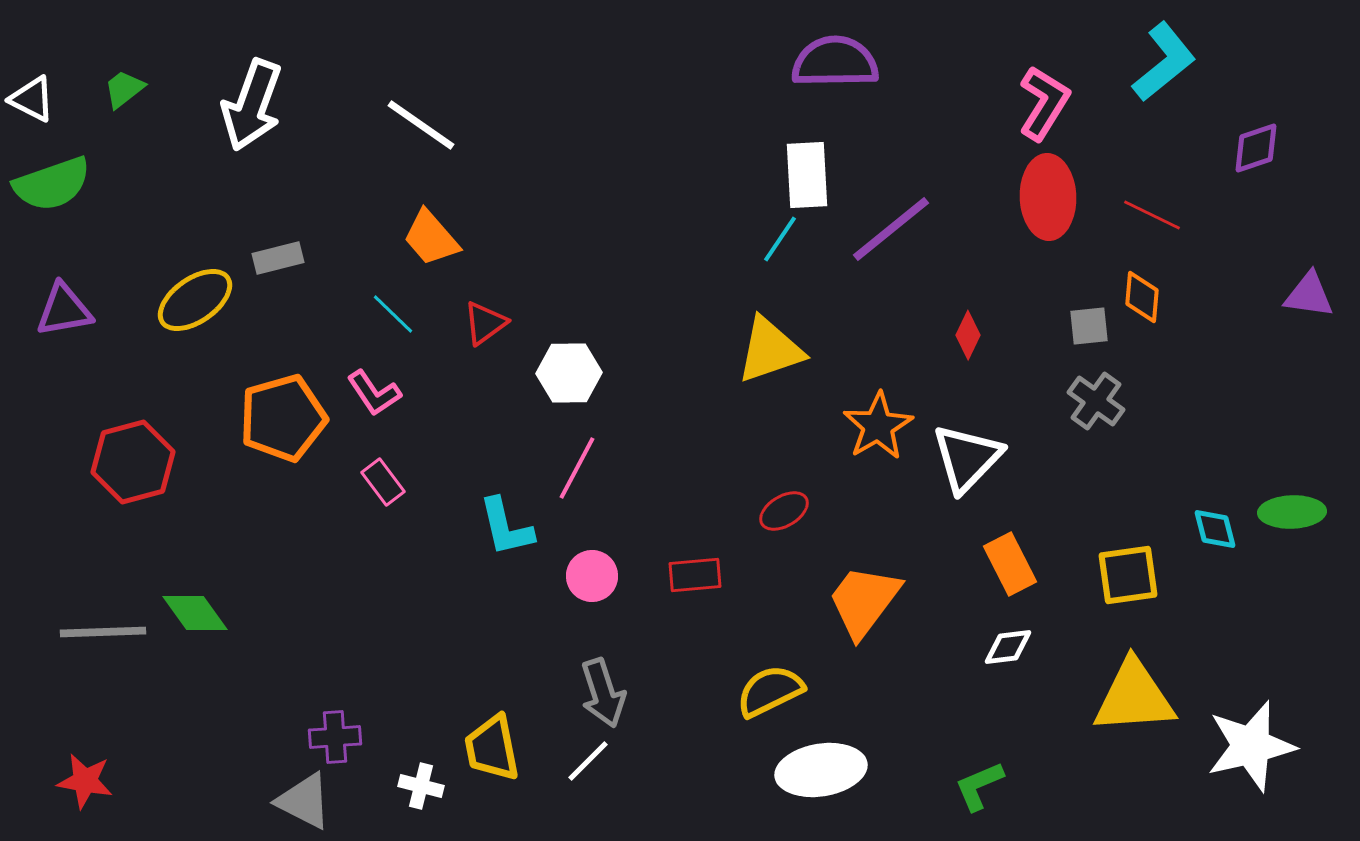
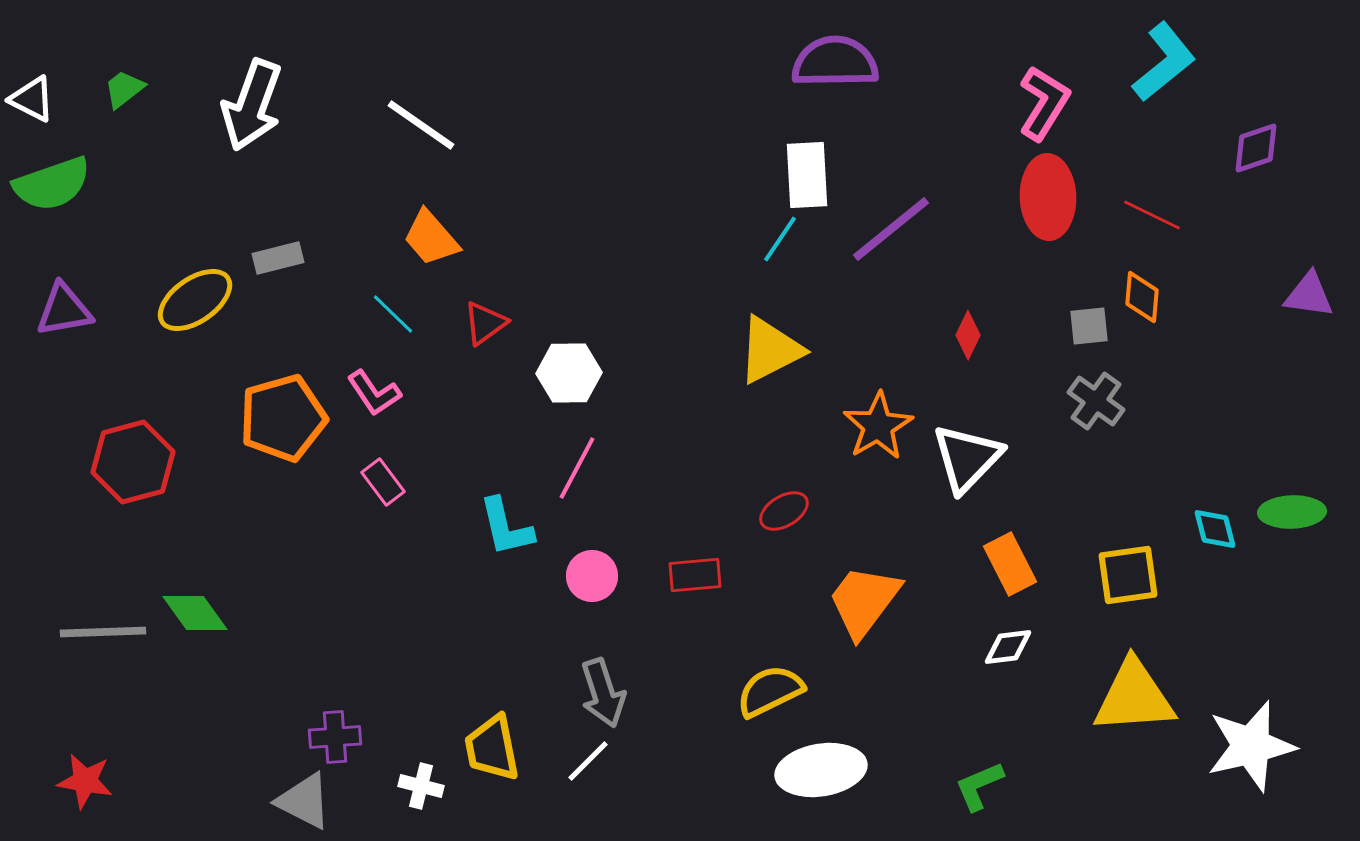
yellow triangle at (770, 350): rotated 8 degrees counterclockwise
